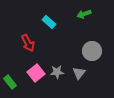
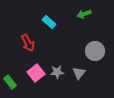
gray circle: moved 3 px right
